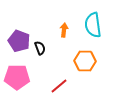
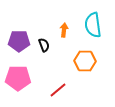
purple pentagon: rotated 20 degrees counterclockwise
black semicircle: moved 4 px right, 3 px up
pink pentagon: moved 1 px right, 1 px down
red line: moved 1 px left, 4 px down
